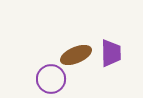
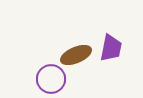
purple trapezoid: moved 5 px up; rotated 12 degrees clockwise
